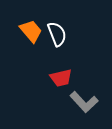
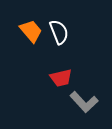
white semicircle: moved 2 px right, 2 px up
